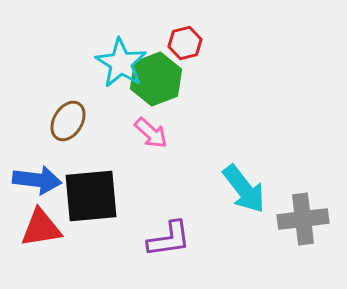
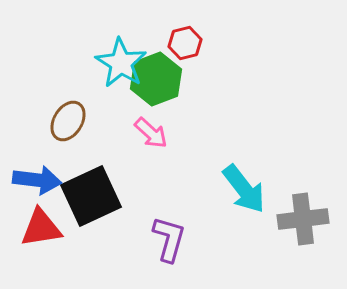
black square: rotated 20 degrees counterclockwise
purple L-shape: rotated 66 degrees counterclockwise
